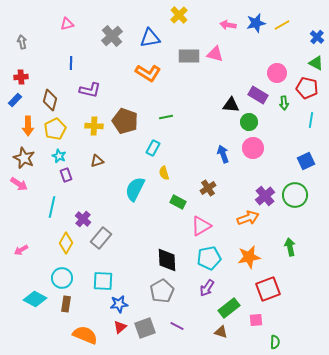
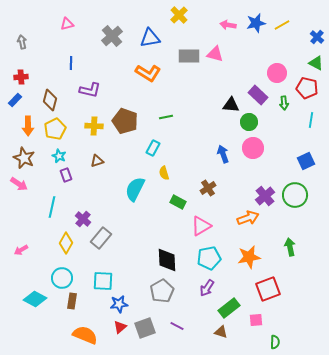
purple rectangle at (258, 95): rotated 12 degrees clockwise
brown rectangle at (66, 304): moved 6 px right, 3 px up
